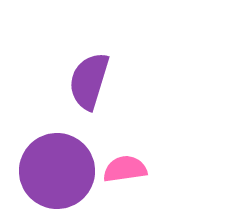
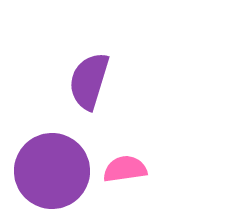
purple circle: moved 5 px left
